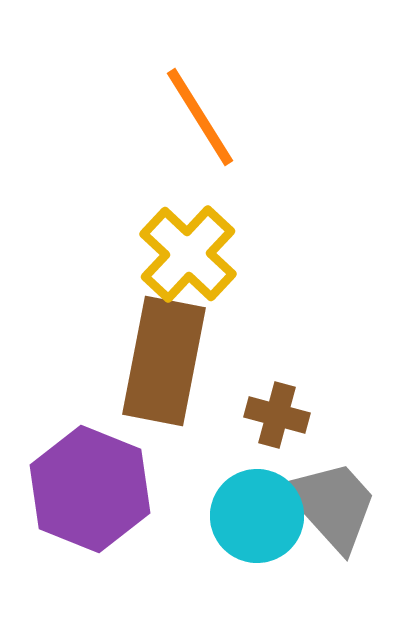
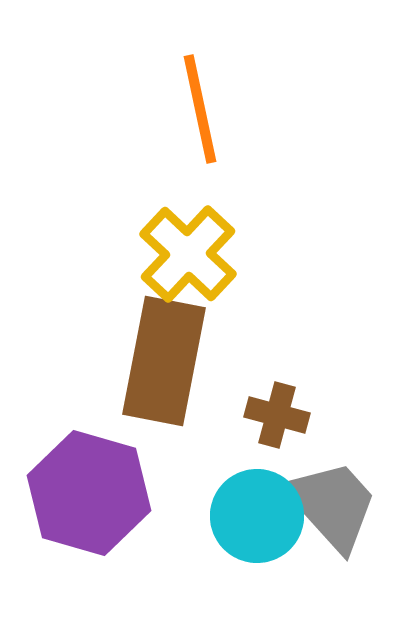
orange line: moved 8 px up; rotated 20 degrees clockwise
purple hexagon: moved 1 px left, 4 px down; rotated 6 degrees counterclockwise
